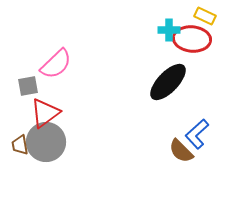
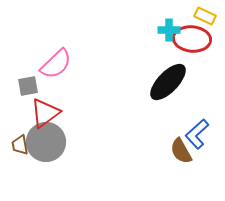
brown semicircle: rotated 16 degrees clockwise
